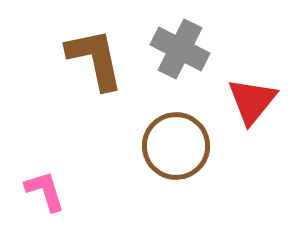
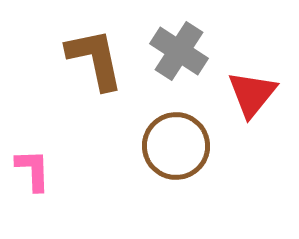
gray cross: moved 1 px left, 2 px down; rotated 6 degrees clockwise
red triangle: moved 7 px up
pink L-shape: moved 12 px left, 21 px up; rotated 15 degrees clockwise
